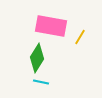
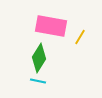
green diamond: moved 2 px right
cyan line: moved 3 px left, 1 px up
